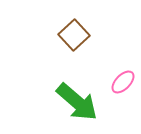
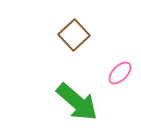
pink ellipse: moved 3 px left, 9 px up
